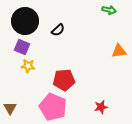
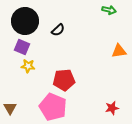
red star: moved 11 px right, 1 px down
